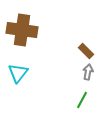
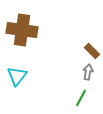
brown rectangle: moved 6 px right
cyan triangle: moved 1 px left, 3 px down
green line: moved 1 px left, 2 px up
